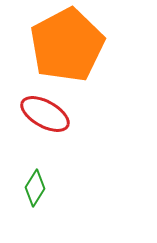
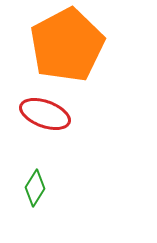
red ellipse: rotated 9 degrees counterclockwise
